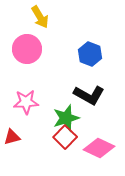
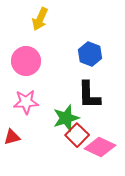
yellow arrow: moved 2 px down; rotated 55 degrees clockwise
pink circle: moved 1 px left, 12 px down
black L-shape: rotated 60 degrees clockwise
red square: moved 12 px right, 2 px up
pink diamond: moved 1 px right, 1 px up
